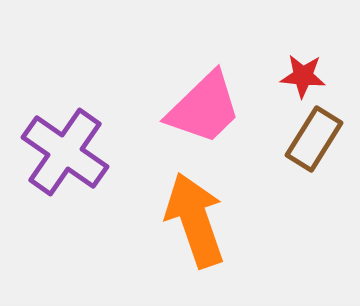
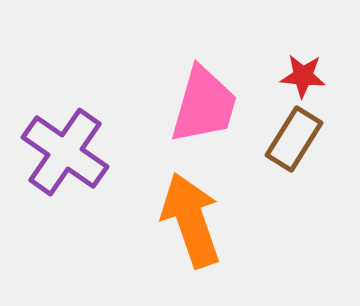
pink trapezoid: moved 3 px up; rotated 30 degrees counterclockwise
brown rectangle: moved 20 px left
orange arrow: moved 4 px left
